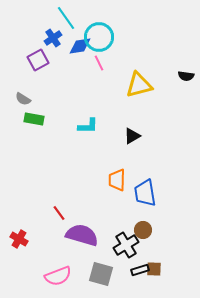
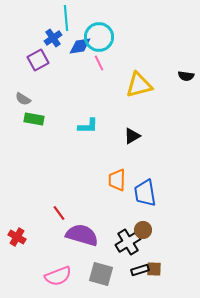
cyan line: rotated 30 degrees clockwise
red cross: moved 2 px left, 2 px up
black cross: moved 2 px right, 3 px up
